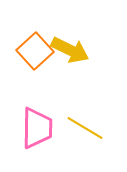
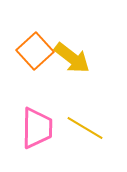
yellow arrow: moved 2 px right, 8 px down; rotated 12 degrees clockwise
